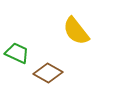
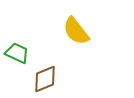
brown diamond: moved 3 px left, 6 px down; rotated 52 degrees counterclockwise
